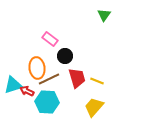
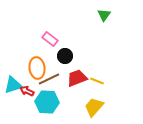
red trapezoid: rotated 95 degrees counterclockwise
